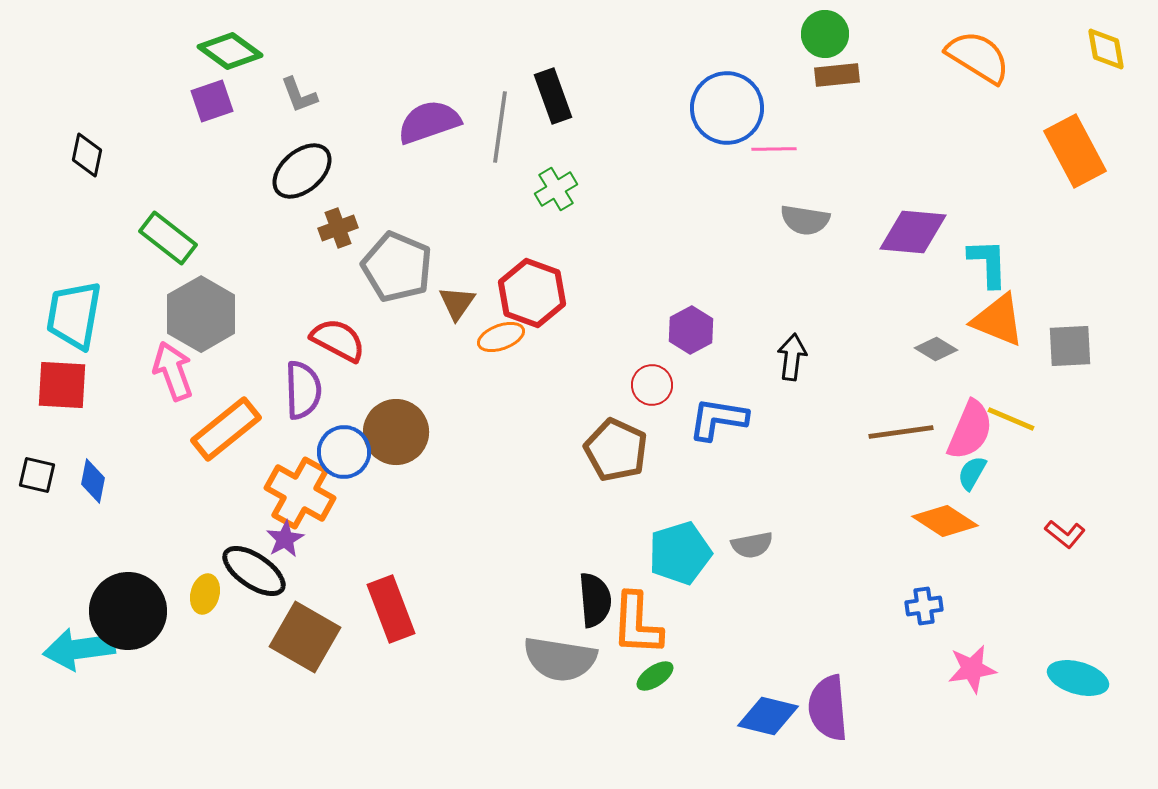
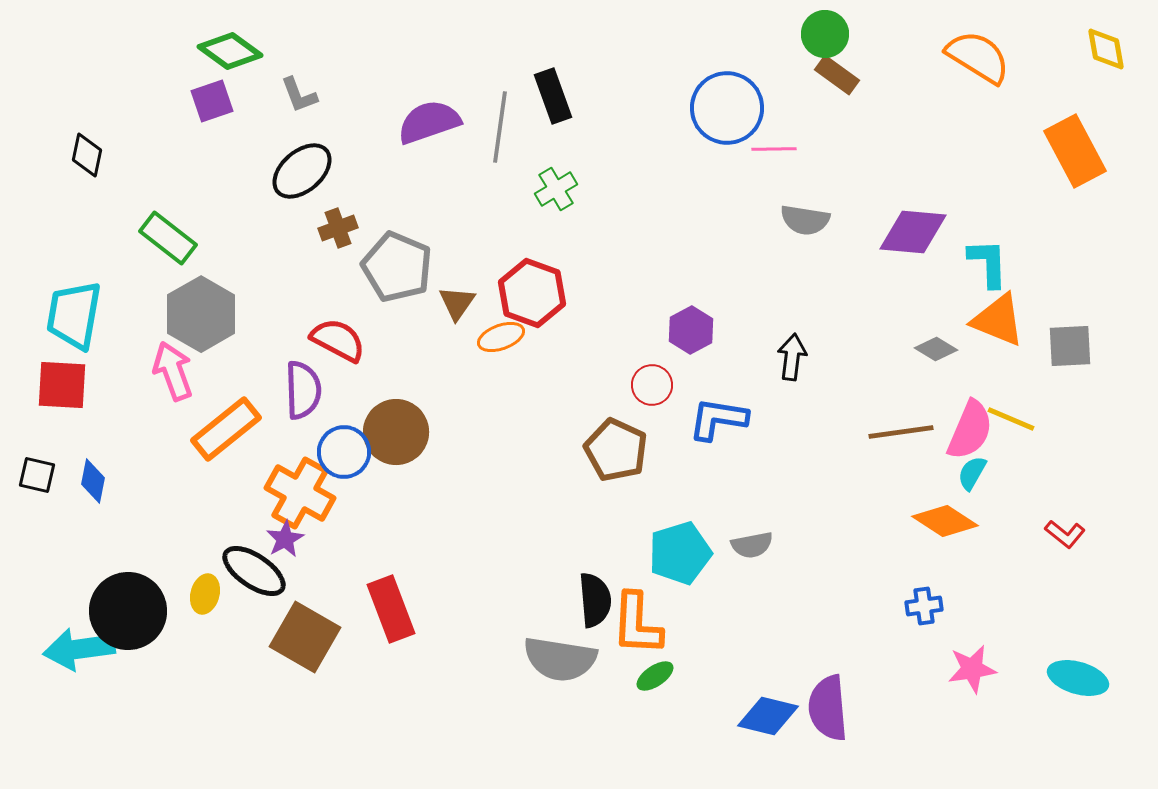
brown rectangle at (837, 75): rotated 42 degrees clockwise
